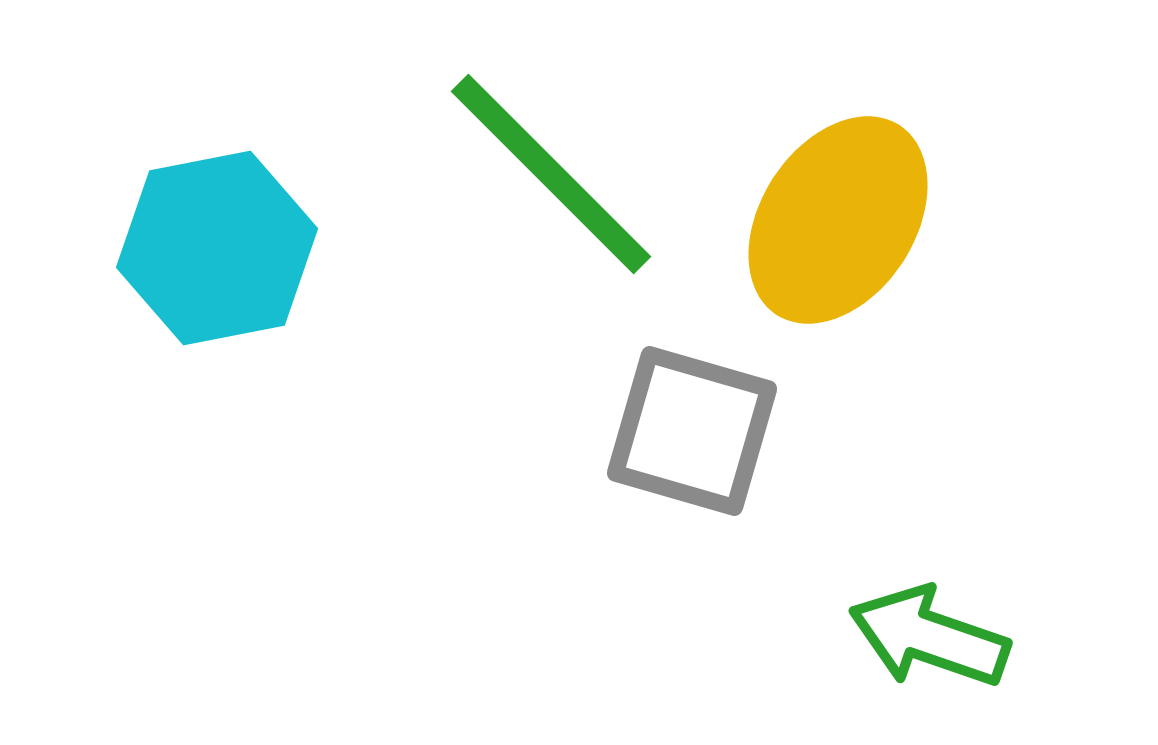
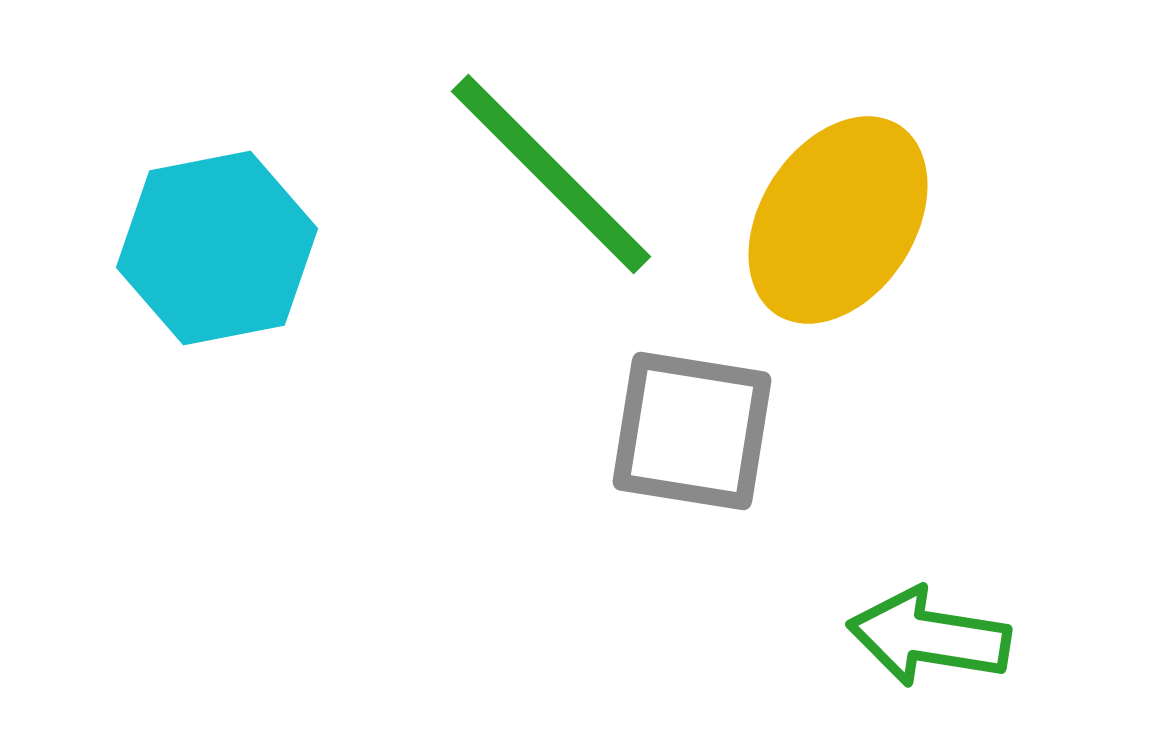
gray square: rotated 7 degrees counterclockwise
green arrow: rotated 10 degrees counterclockwise
